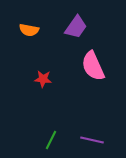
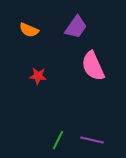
orange semicircle: rotated 12 degrees clockwise
red star: moved 5 px left, 3 px up
green line: moved 7 px right
